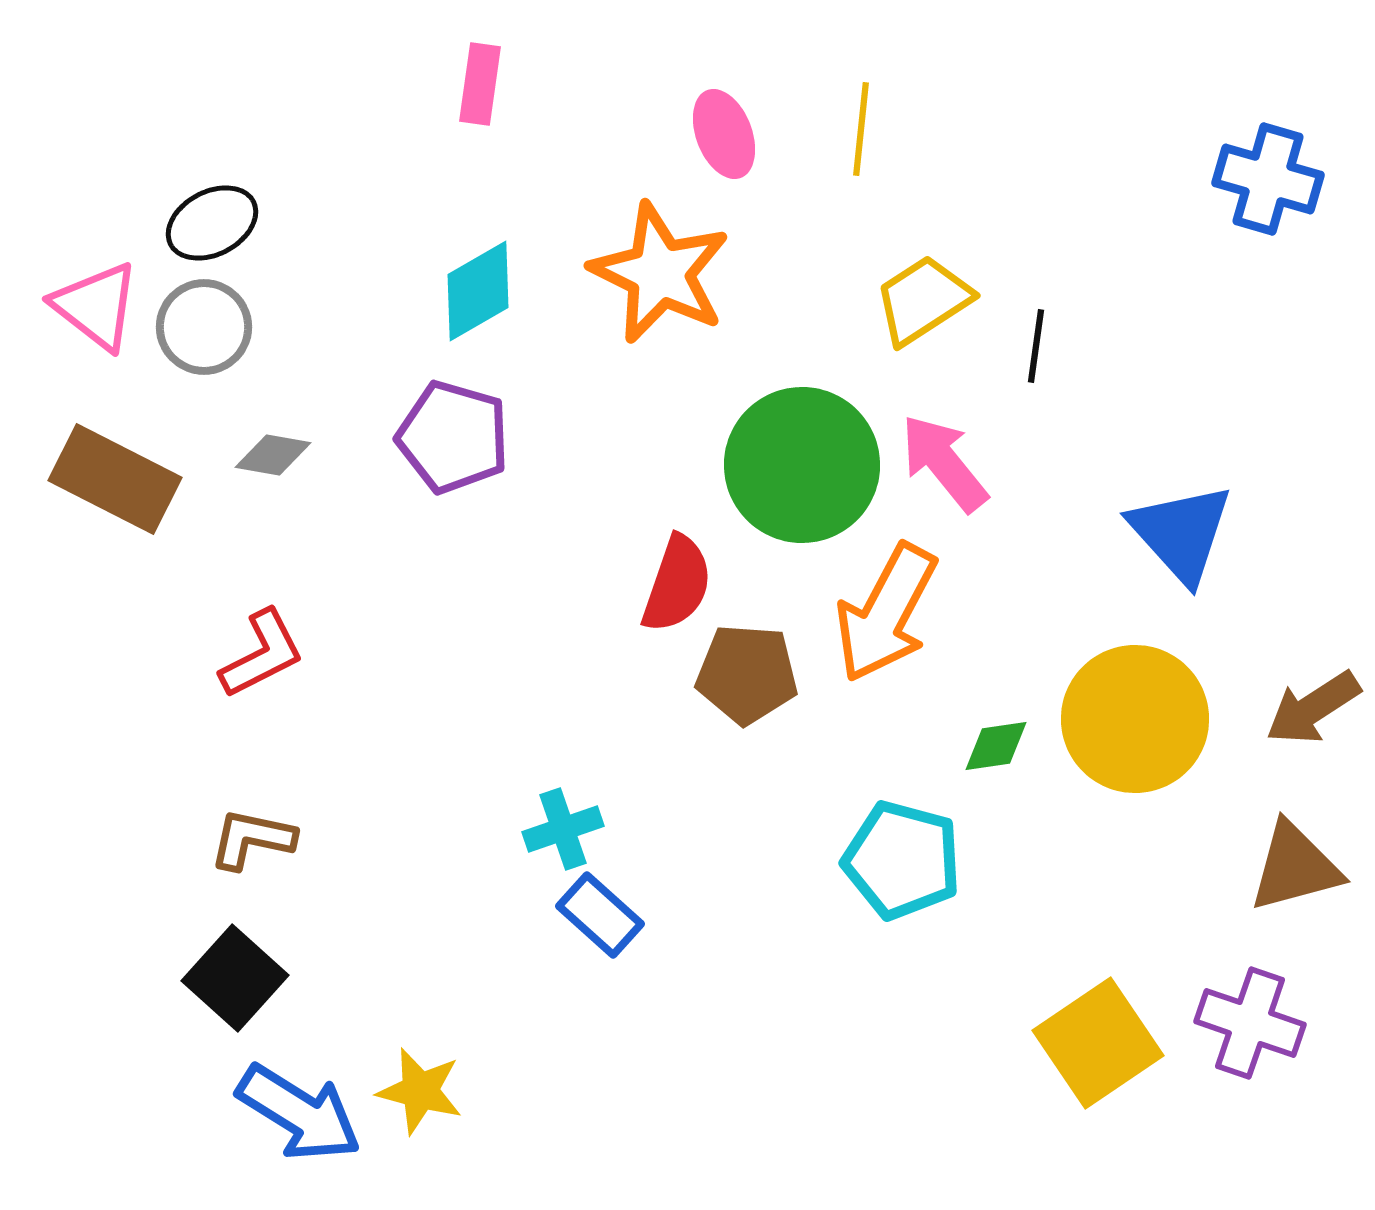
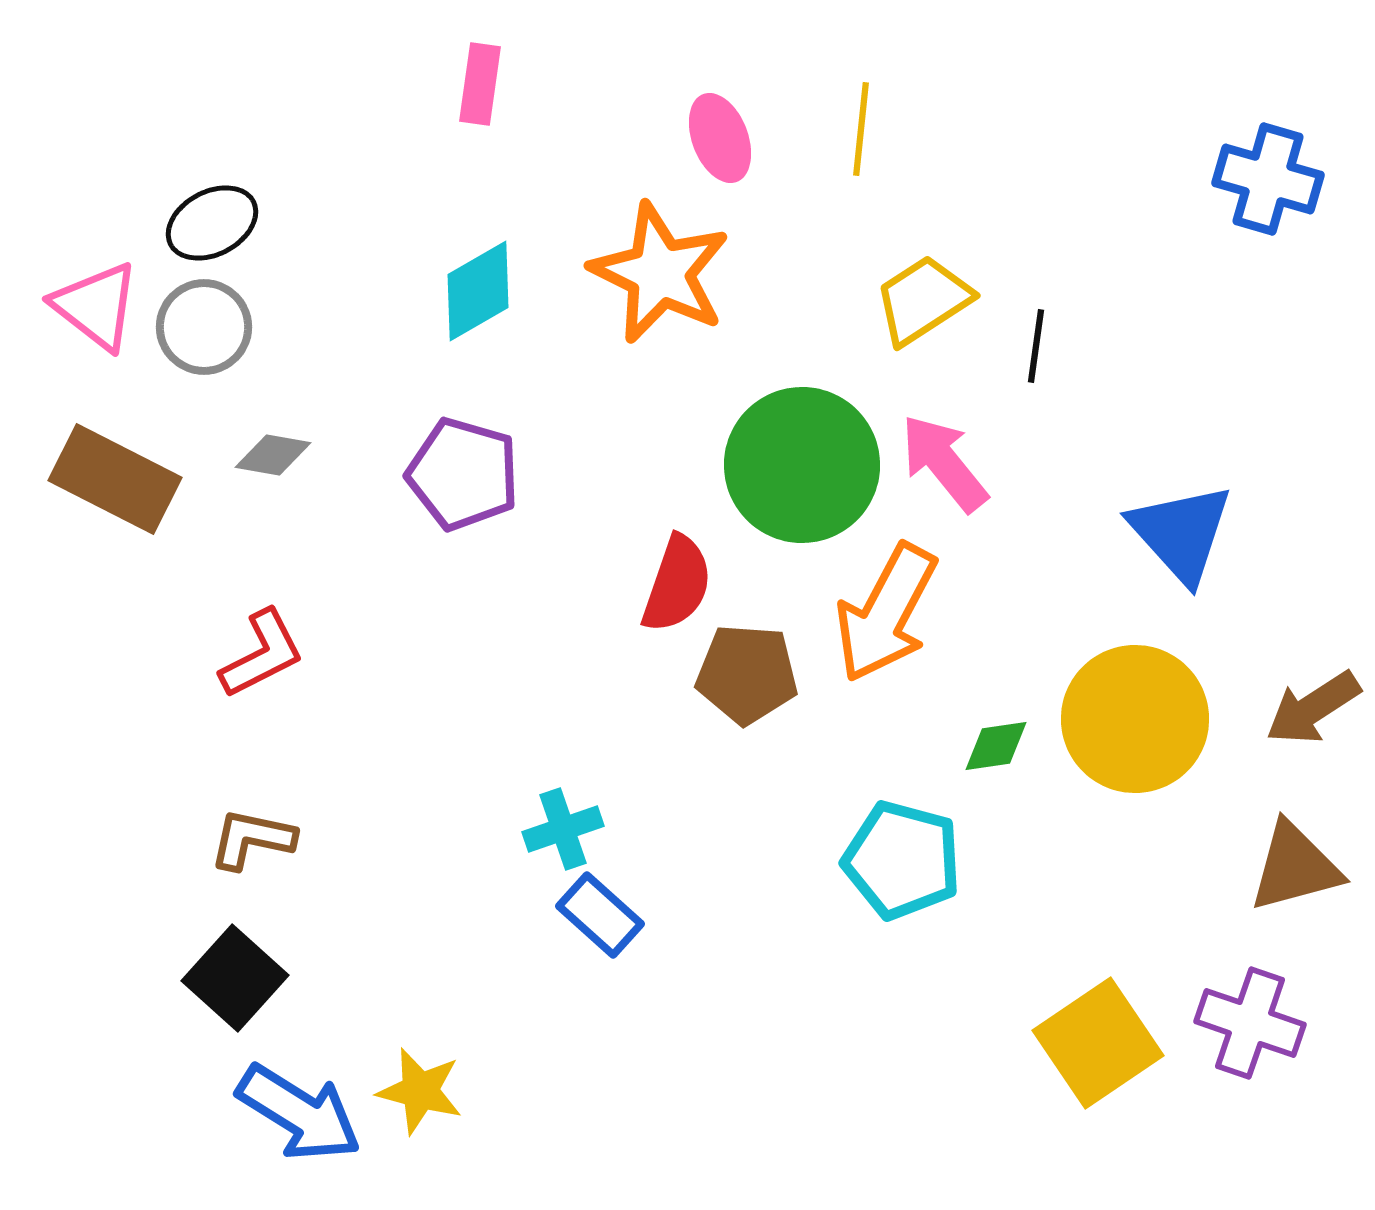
pink ellipse: moved 4 px left, 4 px down
purple pentagon: moved 10 px right, 37 px down
